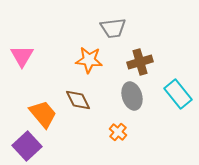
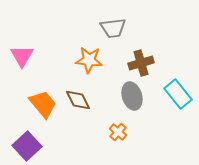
brown cross: moved 1 px right, 1 px down
orange trapezoid: moved 10 px up
